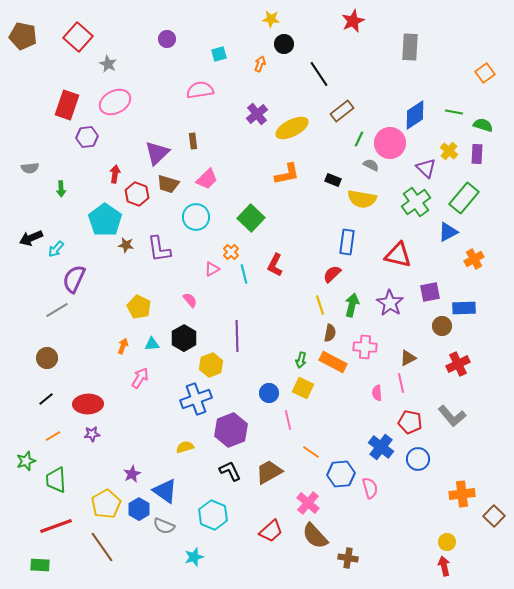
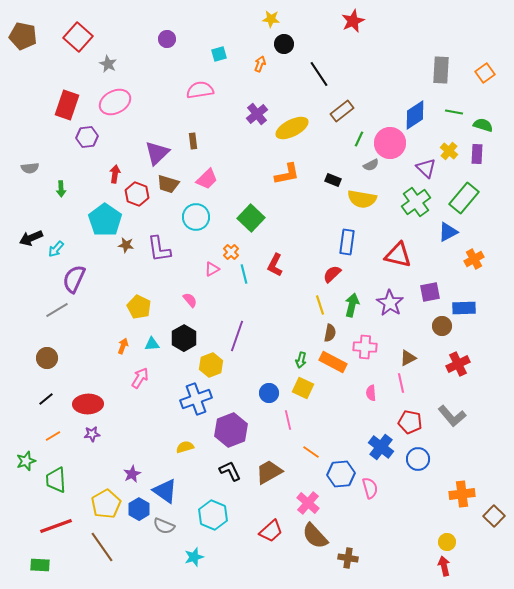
gray rectangle at (410, 47): moved 31 px right, 23 px down
gray semicircle at (371, 165): rotated 126 degrees clockwise
purple line at (237, 336): rotated 20 degrees clockwise
pink semicircle at (377, 393): moved 6 px left
